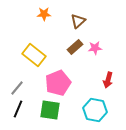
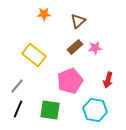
pink pentagon: moved 12 px right, 2 px up
gray line: moved 2 px up
